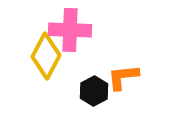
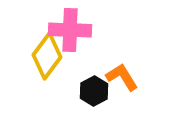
yellow diamond: moved 1 px right; rotated 9 degrees clockwise
orange L-shape: moved 1 px left; rotated 64 degrees clockwise
